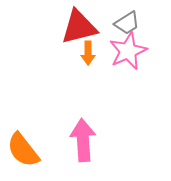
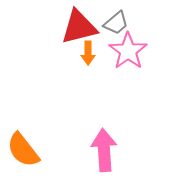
gray trapezoid: moved 11 px left; rotated 8 degrees counterclockwise
pink star: rotated 12 degrees counterclockwise
pink arrow: moved 21 px right, 10 px down
